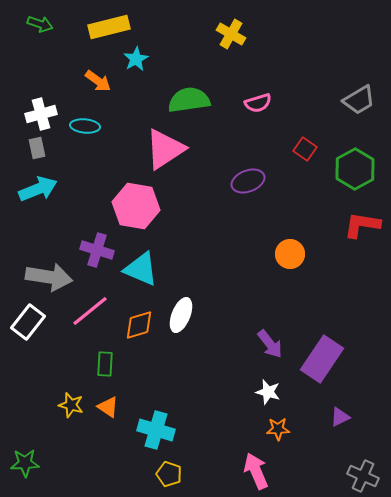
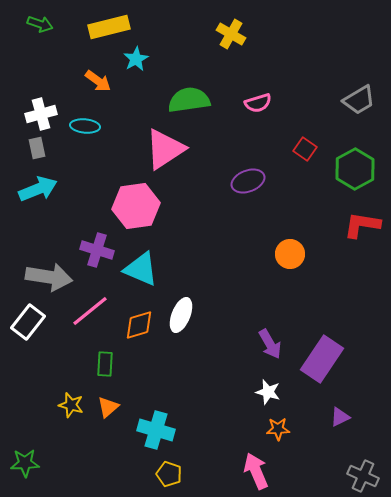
pink hexagon: rotated 18 degrees counterclockwise
purple arrow: rotated 8 degrees clockwise
orange triangle: rotated 45 degrees clockwise
